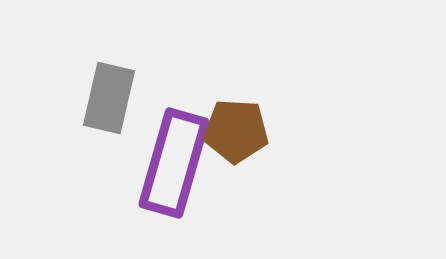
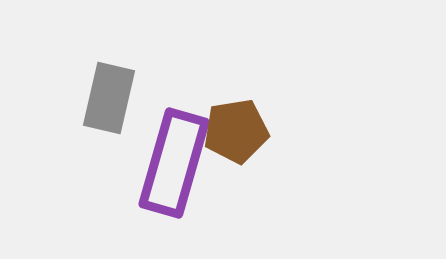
brown pentagon: rotated 12 degrees counterclockwise
